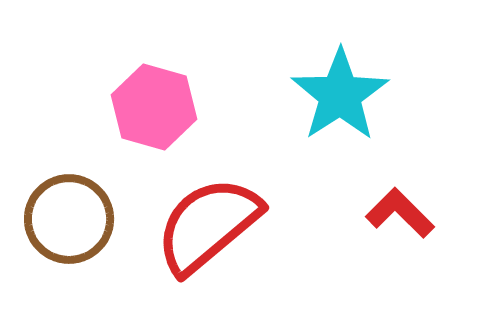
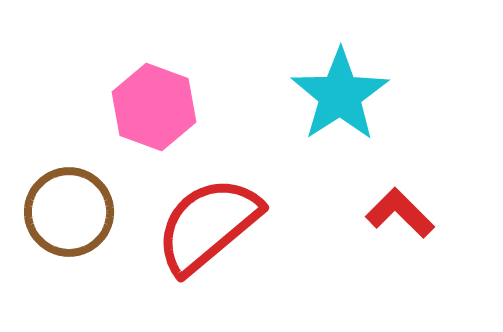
pink hexagon: rotated 4 degrees clockwise
brown circle: moved 7 px up
